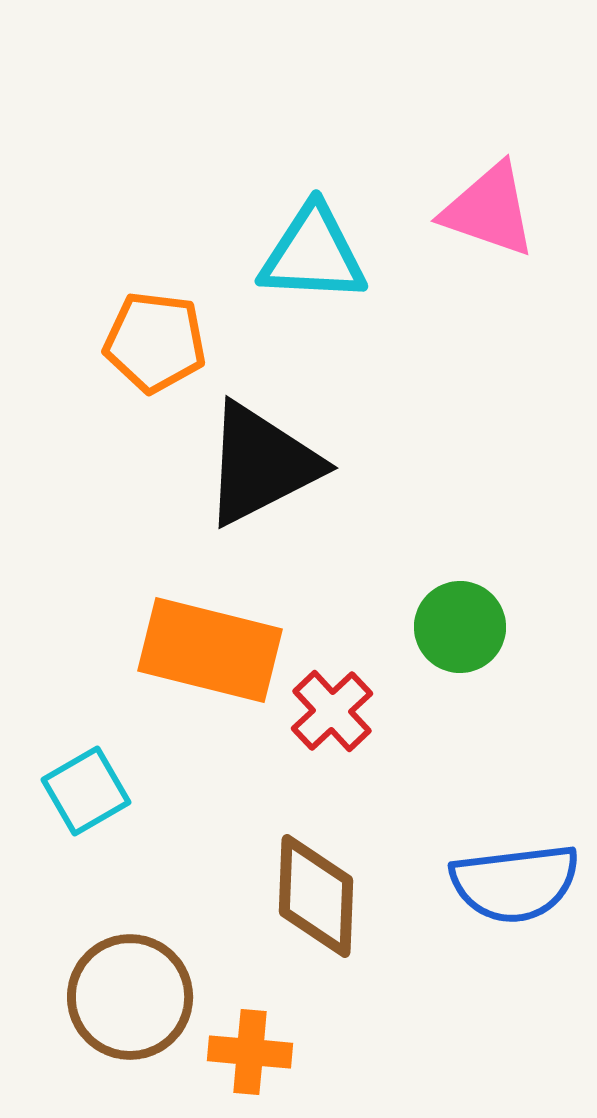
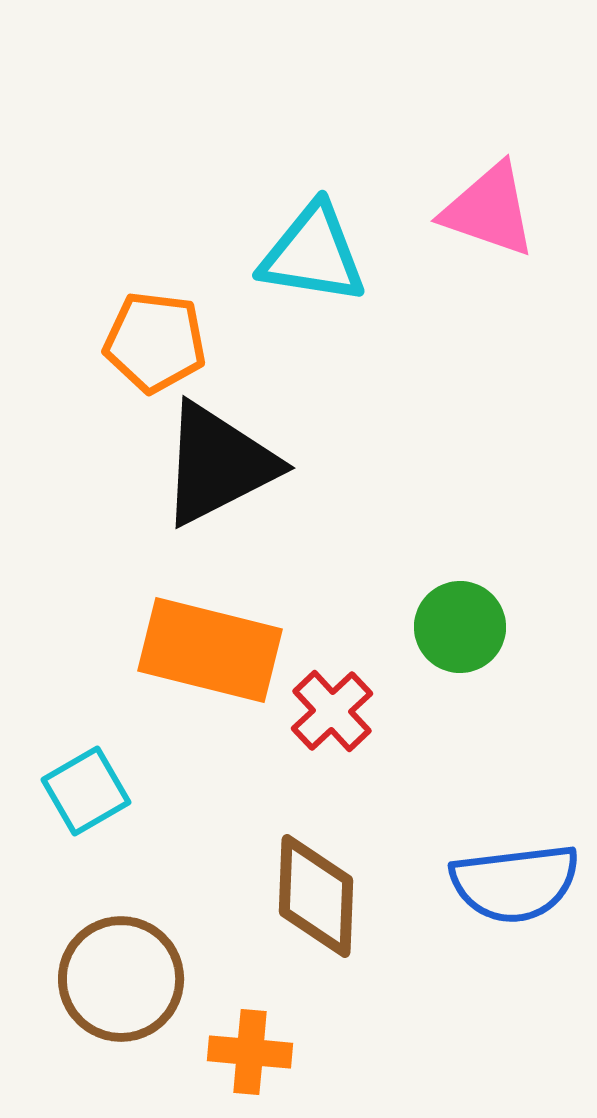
cyan triangle: rotated 6 degrees clockwise
black triangle: moved 43 px left
brown circle: moved 9 px left, 18 px up
